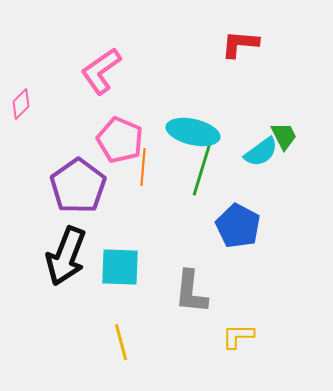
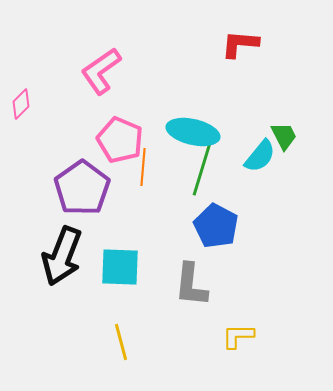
cyan semicircle: moved 1 px left, 4 px down; rotated 15 degrees counterclockwise
purple pentagon: moved 4 px right, 2 px down
blue pentagon: moved 22 px left
black arrow: moved 4 px left
gray L-shape: moved 7 px up
